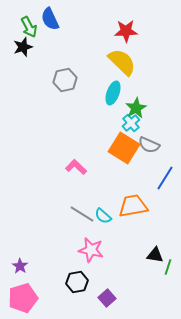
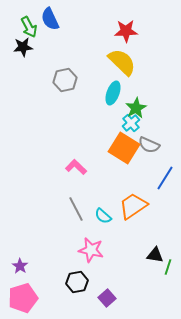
black star: rotated 12 degrees clockwise
orange trapezoid: rotated 24 degrees counterclockwise
gray line: moved 6 px left, 5 px up; rotated 30 degrees clockwise
